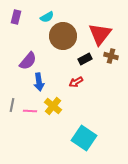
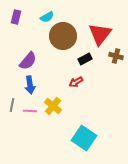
brown cross: moved 5 px right
blue arrow: moved 9 px left, 3 px down
